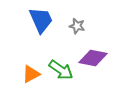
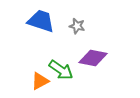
blue trapezoid: moved 1 px down; rotated 48 degrees counterclockwise
orange triangle: moved 9 px right, 7 px down
